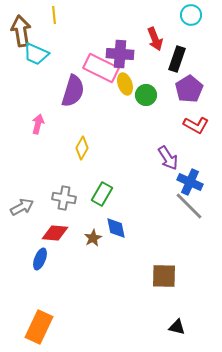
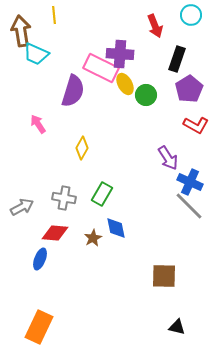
red arrow: moved 13 px up
yellow ellipse: rotated 10 degrees counterclockwise
pink arrow: rotated 48 degrees counterclockwise
